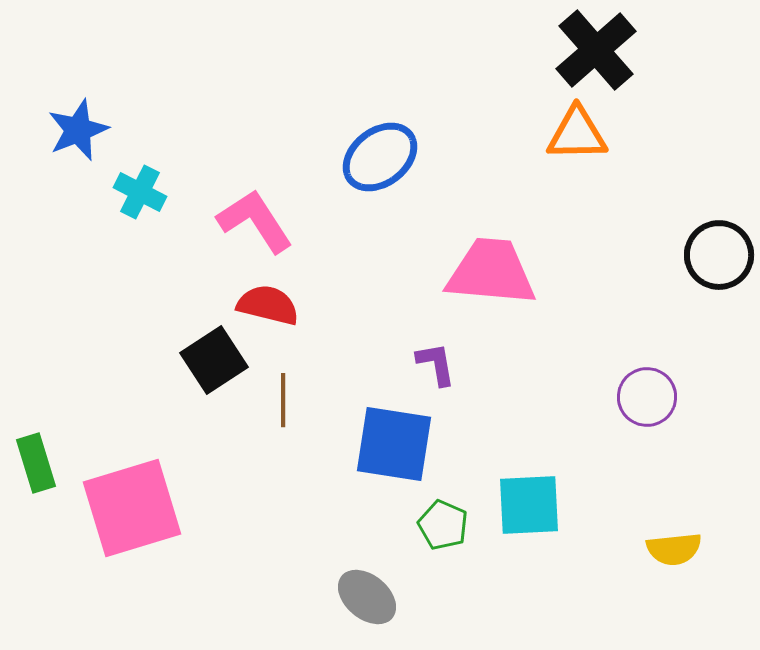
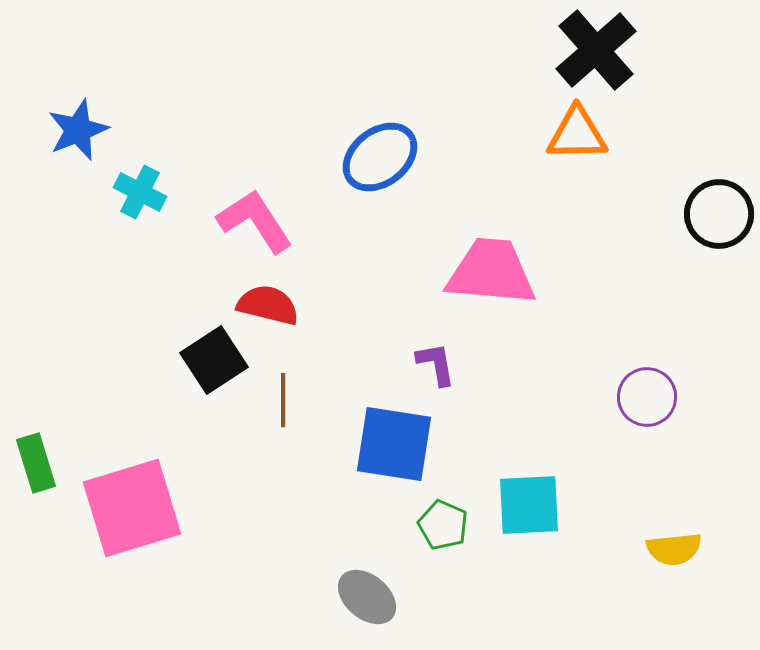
black circle: moved 41 px up
